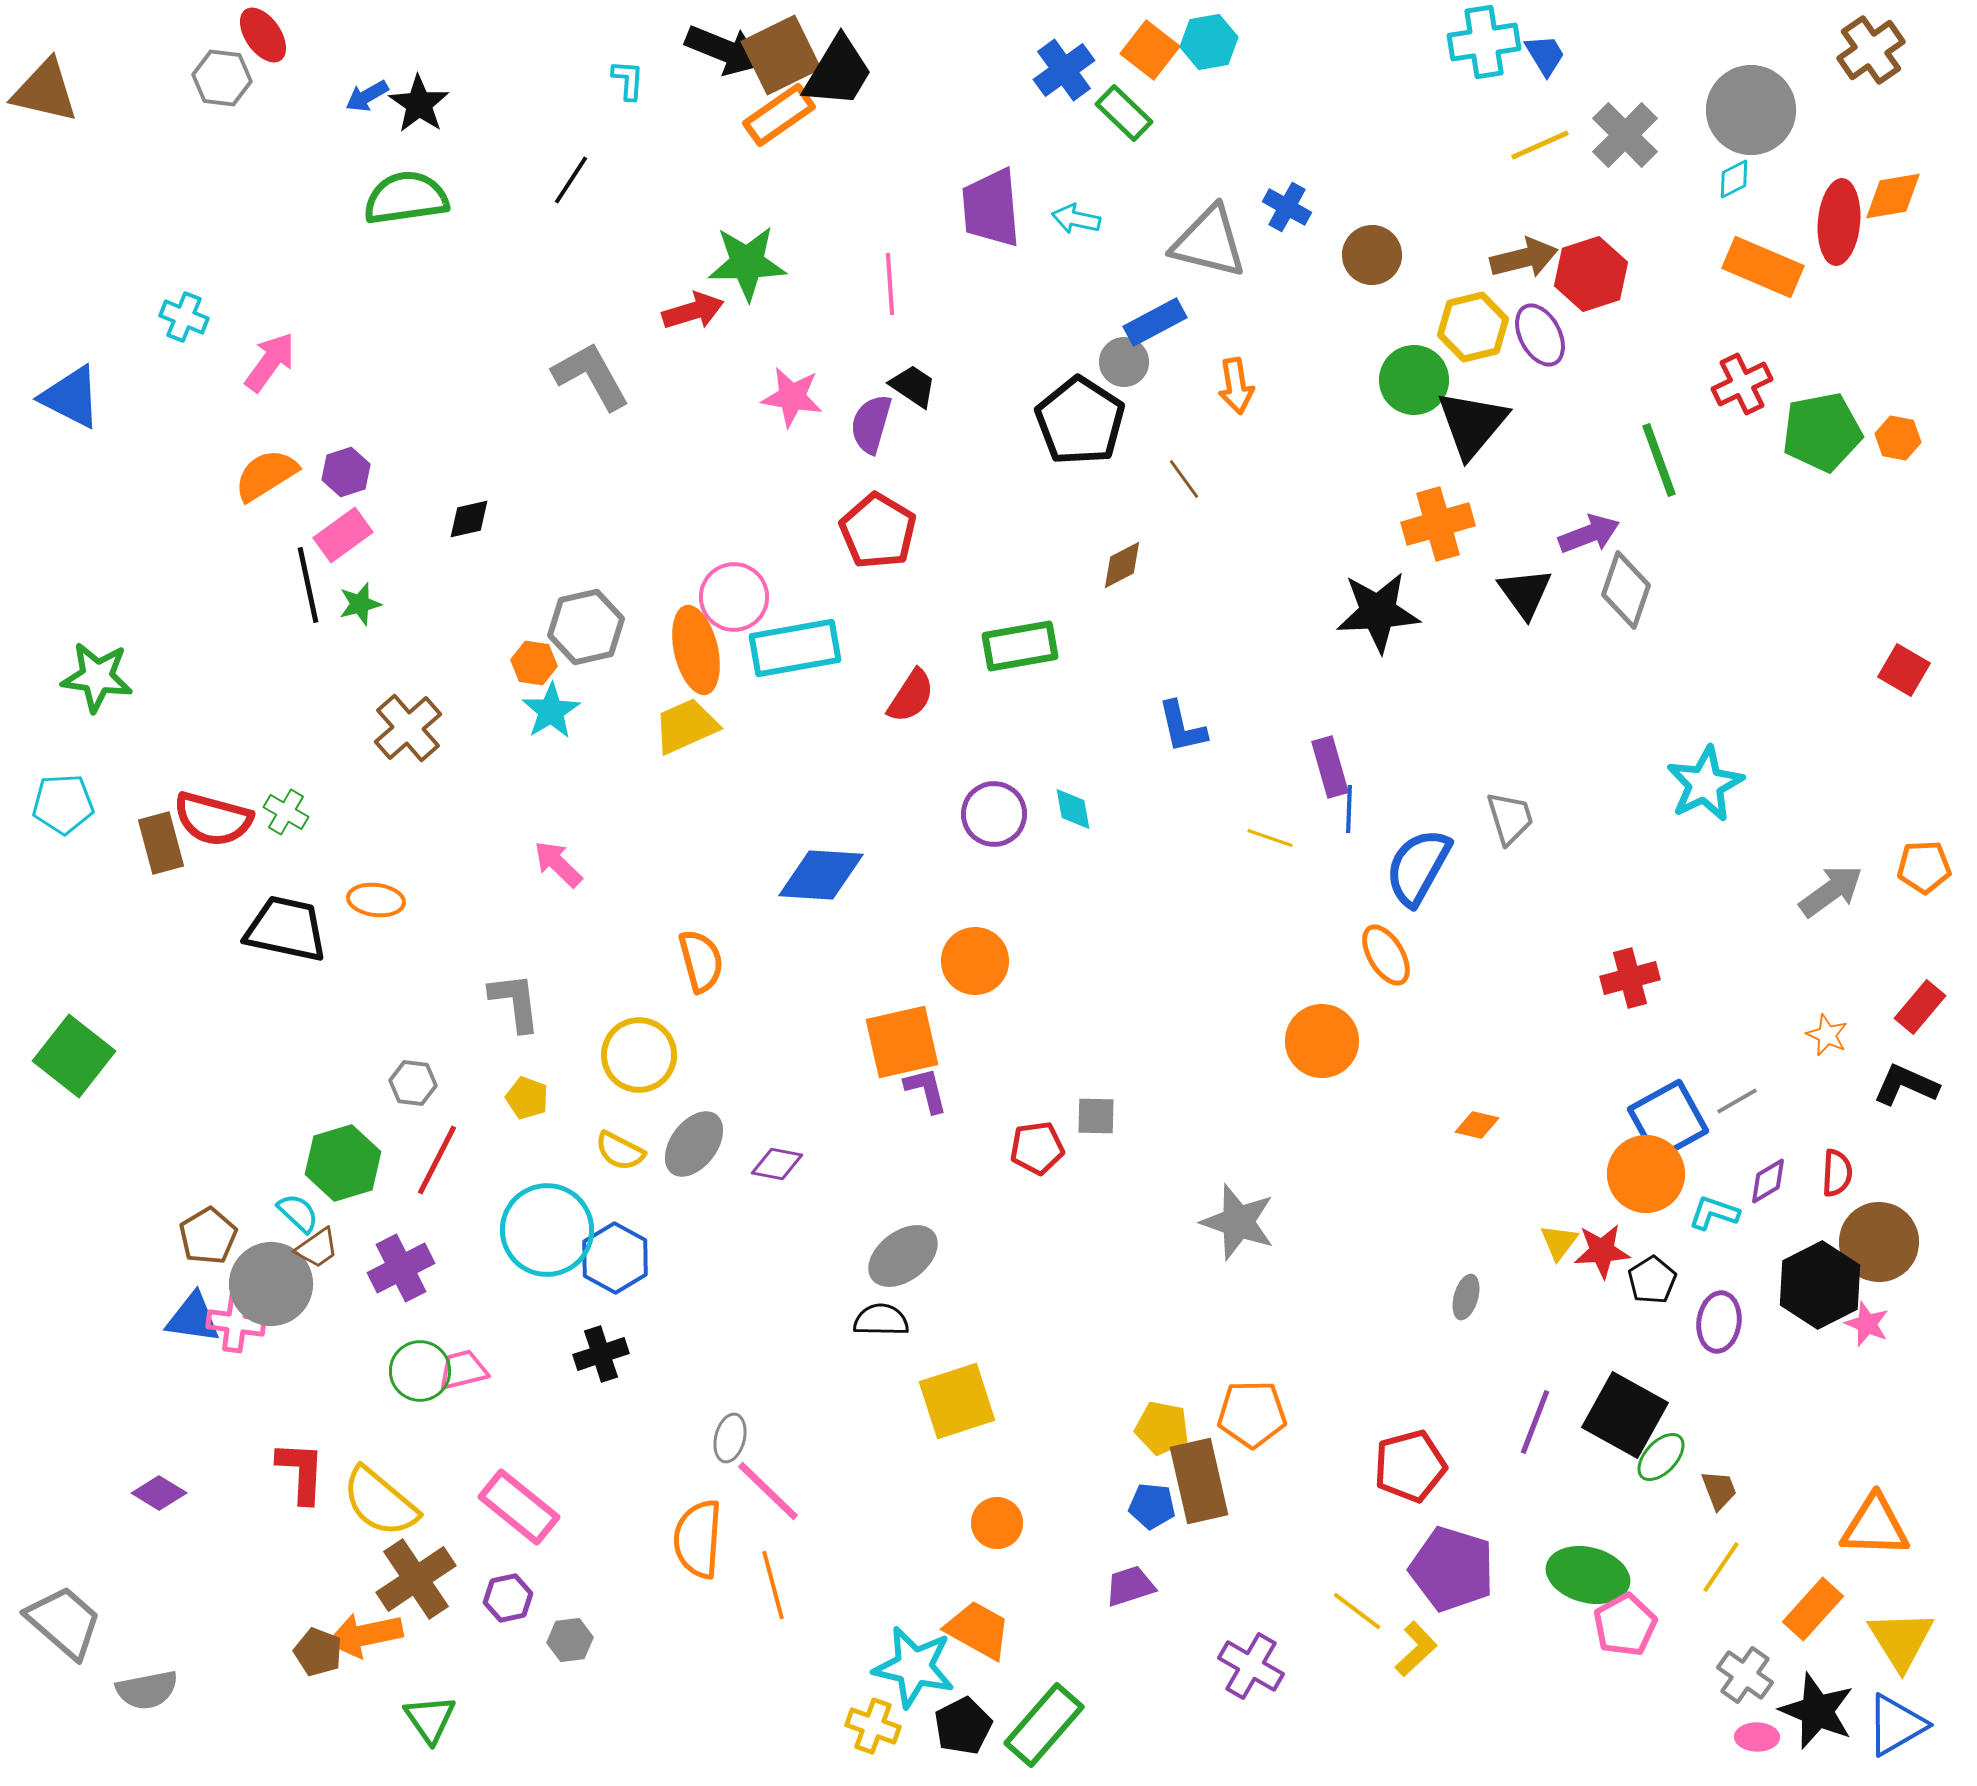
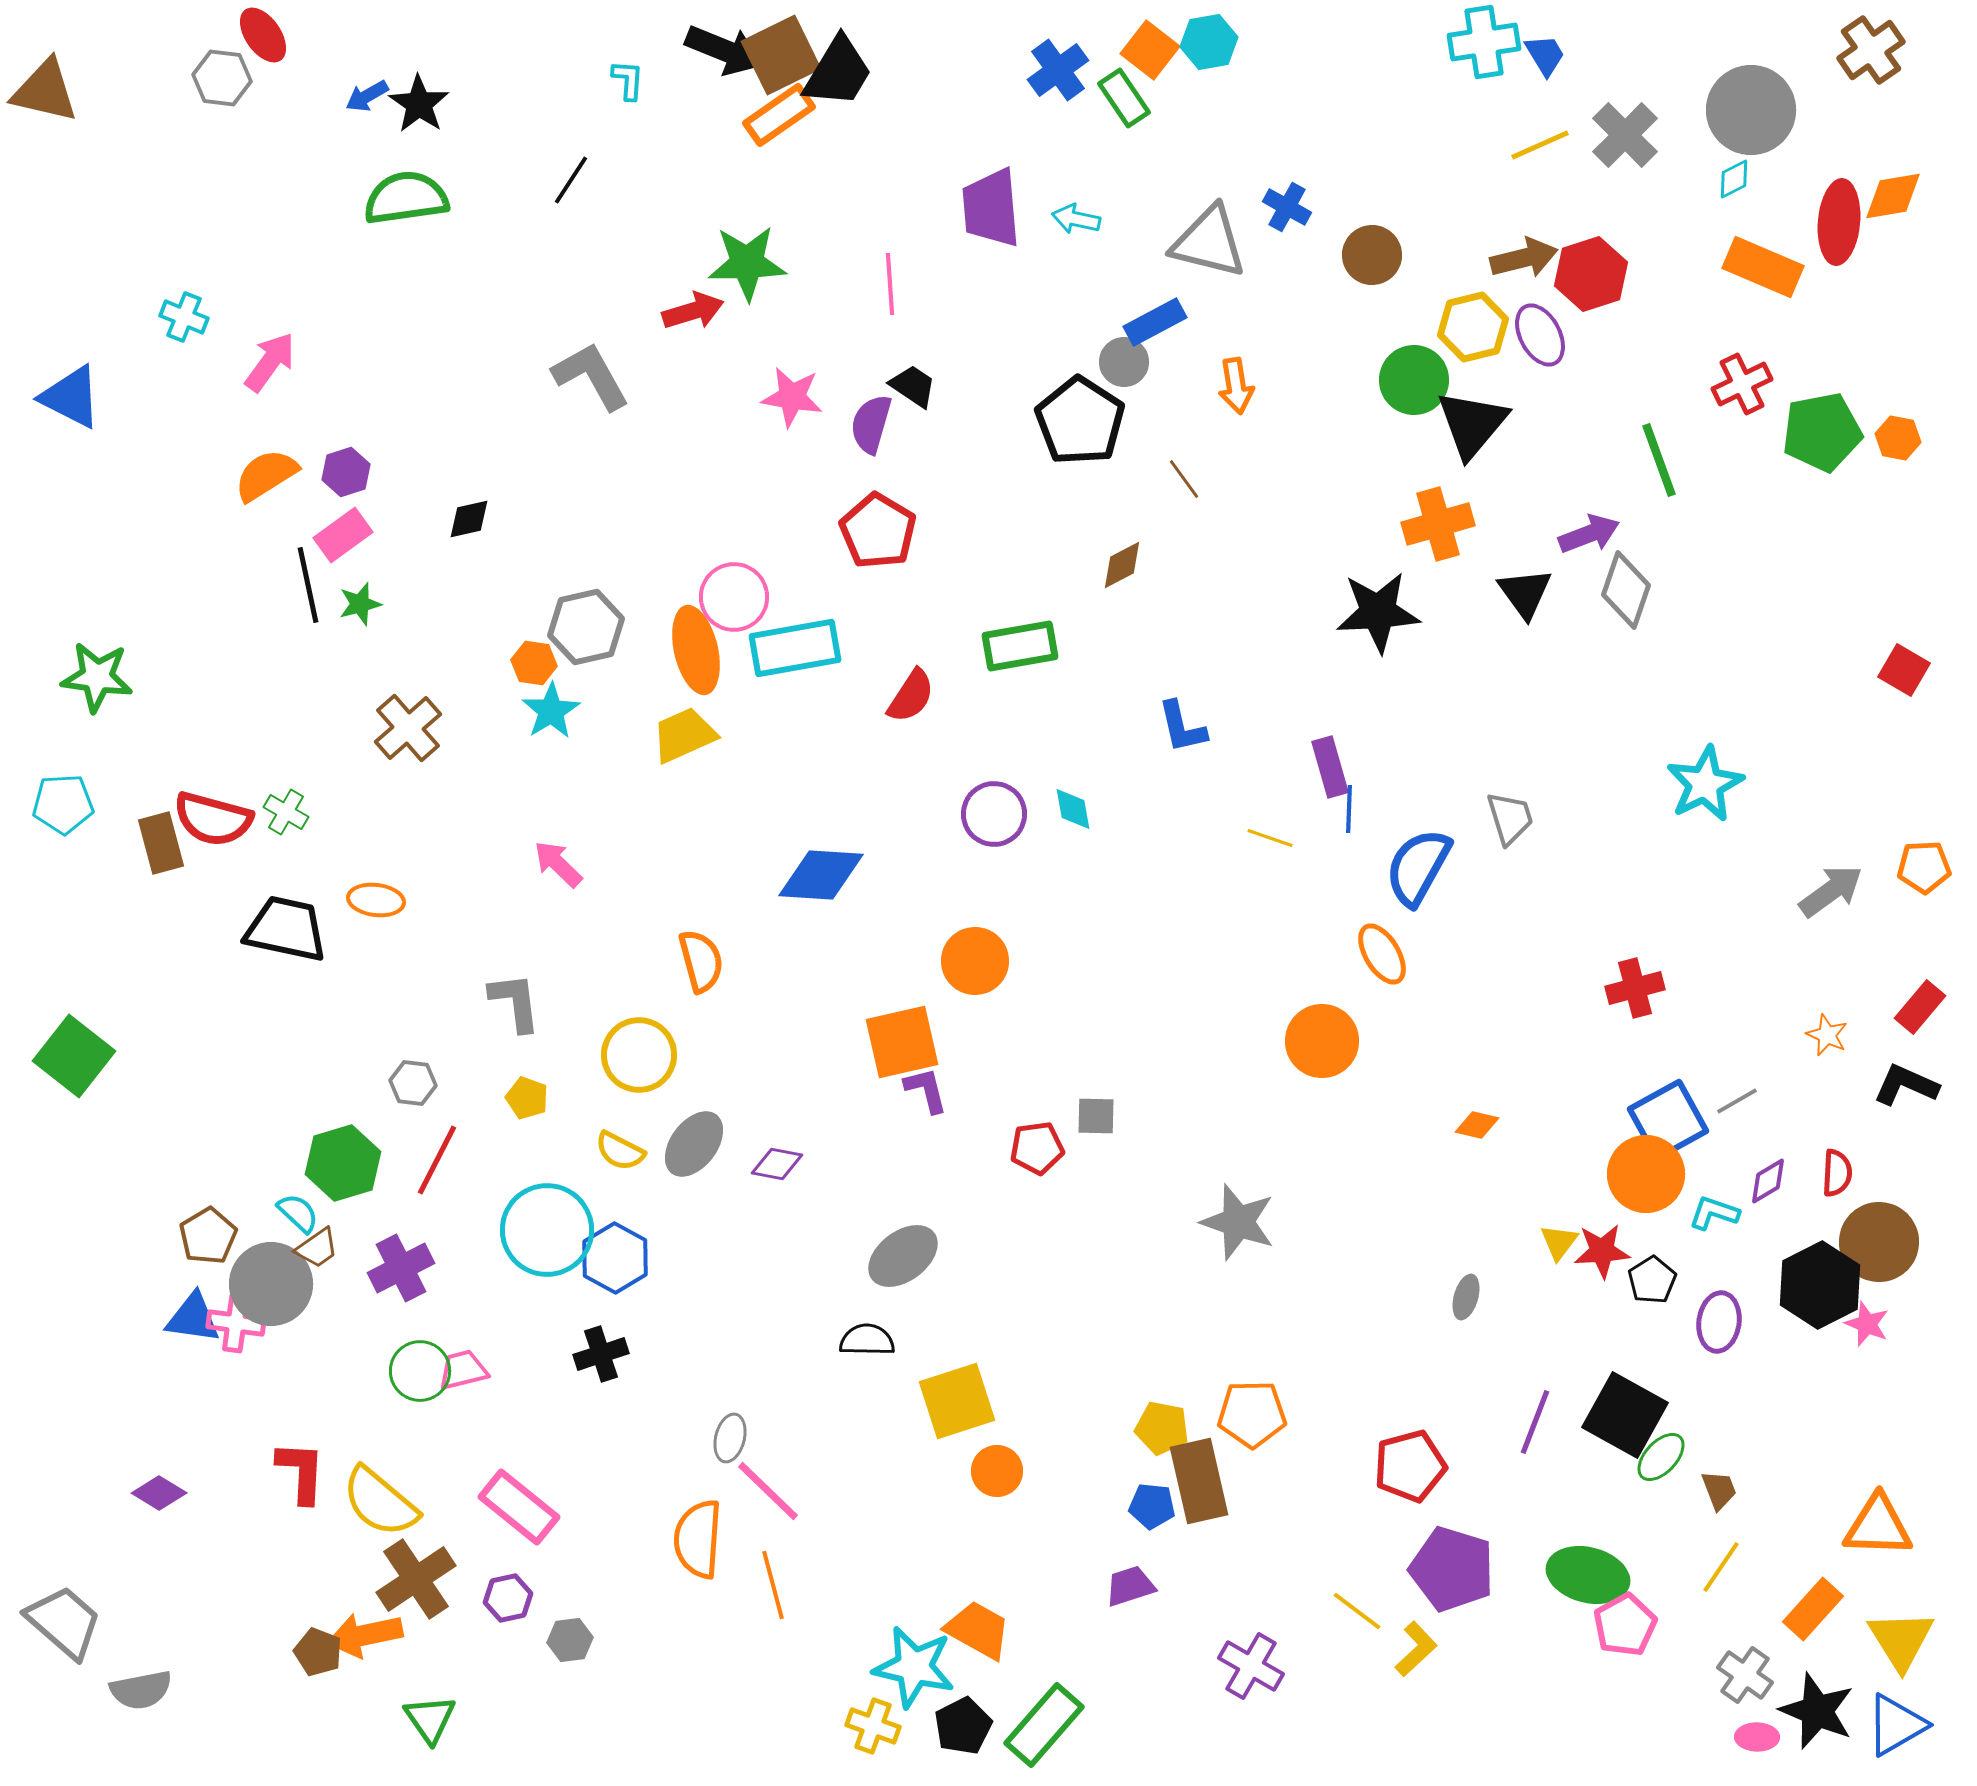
blue cross at (1064, 70): moved 6 px left
green rectangle at (1124, 113): moved 15 px up; rotated 12 degrees clockwise
yellow trapezoid at (686, 726): moved 2 px left, 9 px down
orange ellipse at (1386, 955): moved 4 px left, 1 px up
red cross at (1630, 978): moved 5 px right, 10 px down
black semicircle at (881, 1320): moved 14 px left, 20 px down
orange circle at (997, 1523): moved 52 px up
orange triangle at (1875, 1526): moved 3 px right
gray semicircle at (147, 1690): moved 6 px left
